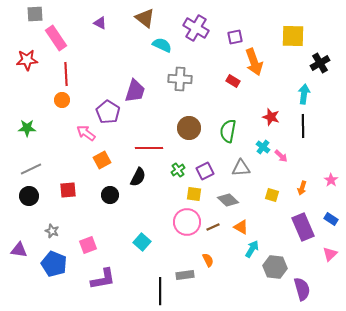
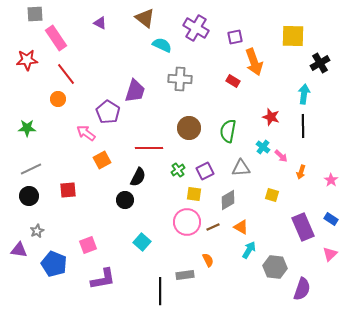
red line at (66, 74): rotated 35 degrees counterclockwise
orange circle at (62, 100): moved 4 px left, 1 px up
orange arrow at (302, 188): moved 1 px left, 16 px up
black circle at (110, 195): moved 15 px right, 5 px down
gray diamond at (228, 200): rotated 75 degrees counterclockwise
gray star at (52, 231): moved 15 px left; rotated 24 degrees clockwise
cyan arrow at (252, 249): moved 3 px left, 1 px down
purple semicircle at (302, 289): rotated 35 degrees clockwise
